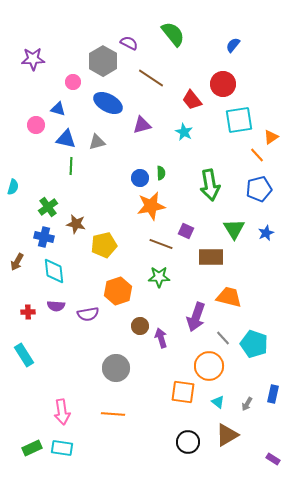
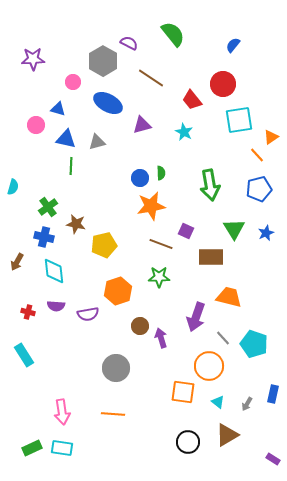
red cross at (28, 312): rotated 16 degrees clockwise
